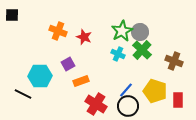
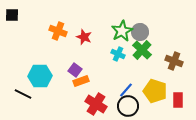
purple square: moved 7 px right, 6 px down; rotated 24 degrees counterclockwise
